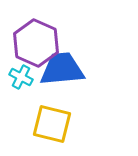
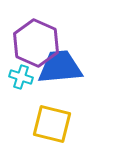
blue trapezoid: moved 2 px left, 2 px up
cyan cross: rotated 10 degrees counterclockwise
